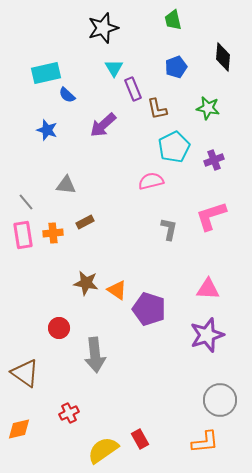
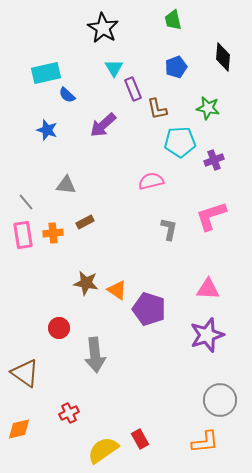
black star: rotated 24 degrees counterclockwise
cyan pentagon: moved 6 px right, 5 px up; rotated 24 degrees clockwise
